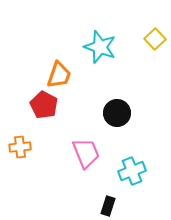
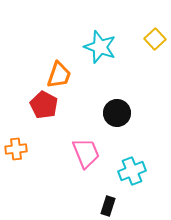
orange cross: moved 4 px left, 2 px down
